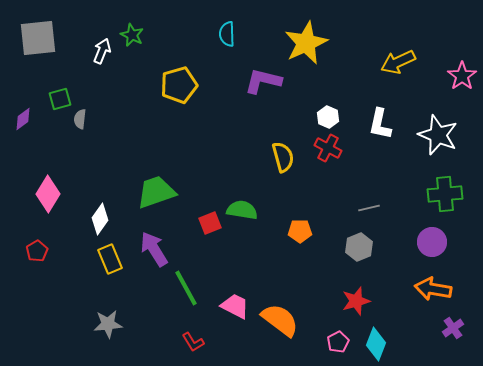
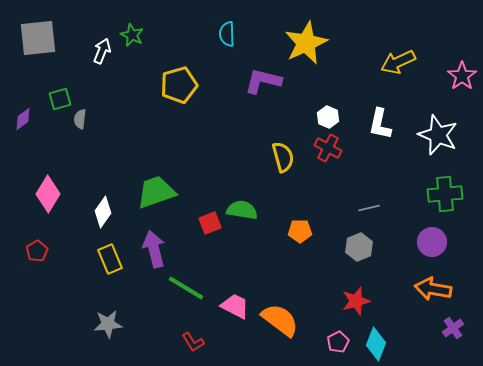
white diamond: moved 3 px right, 7 px up
purple arrow: rotated 18 degrees clockwise
green line: rotated 30 degrees counterclockwise
